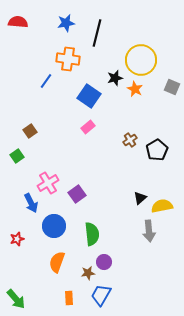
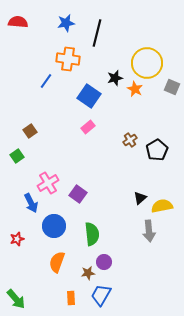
yellow circle: moved 6 px right, 3 px down
purple square: moved 1 px right; rotated 18 degrees counterclockwise
orange rectangle: moved 2 px right
